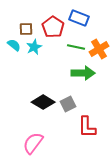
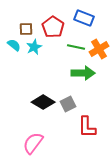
blue rectangle: moved 5 px right
